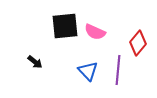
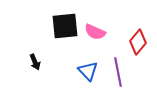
red diamond: moved 1 px up
black arrow: rotated 28 degrees clockwise
purple line: moved 2 px down; rotated 16 degrees counterclockwise
